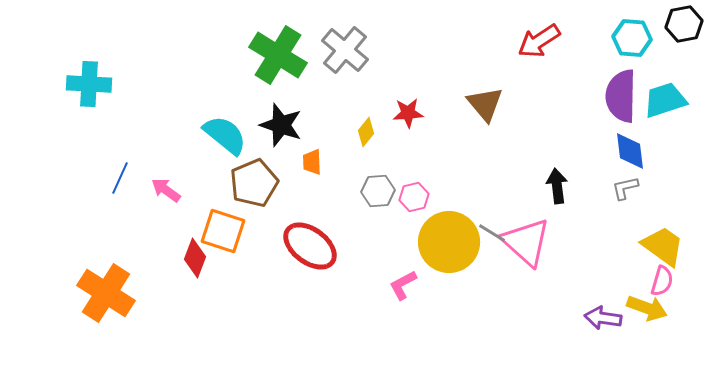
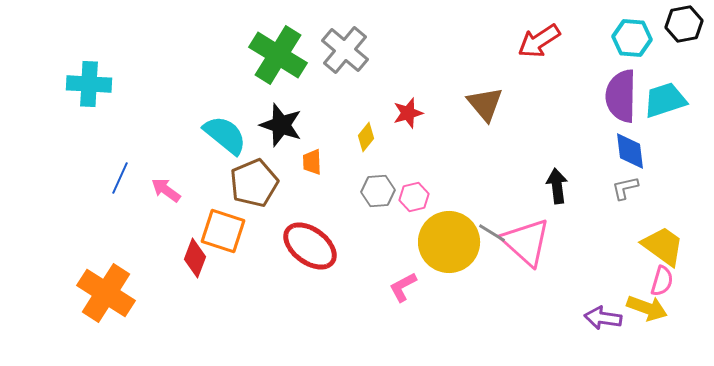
red star: rotated 12 degrees counterclockwise
yellow diamond: moved 5 px down
pink L-shape: moved 2 px down
